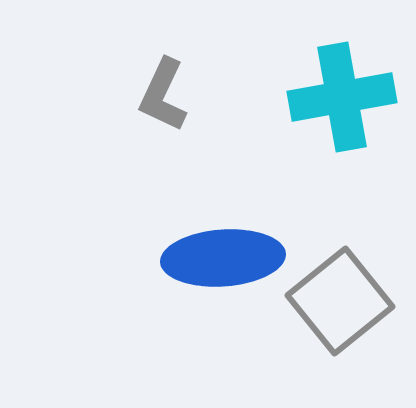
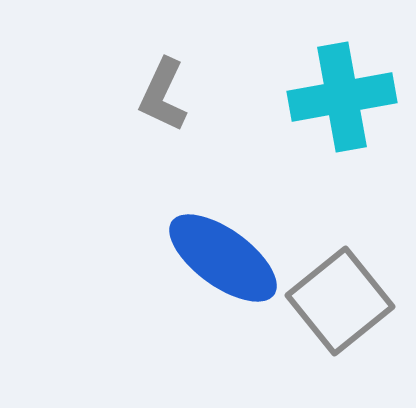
blue ellipse: rotated 40 degrees clockwise
